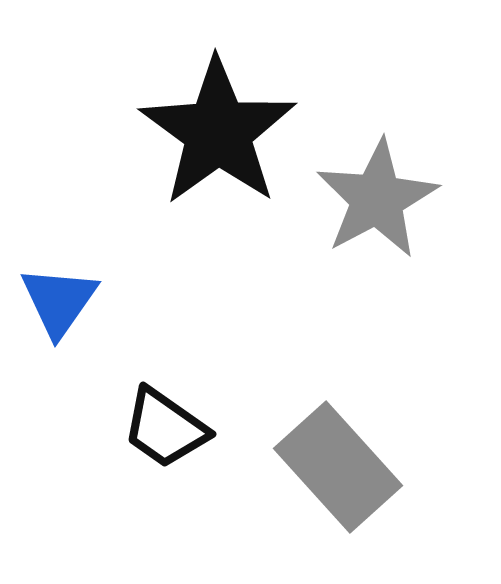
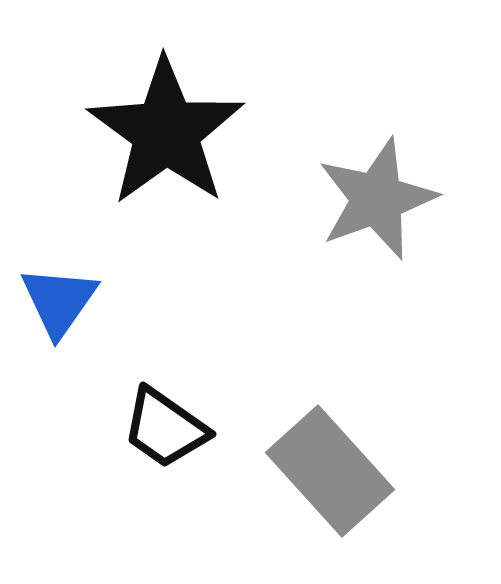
black star: moved 52 px left
gray star: rotated 8 degrees clockwise
gray rectangle: moved 8 px left, 4 px down
